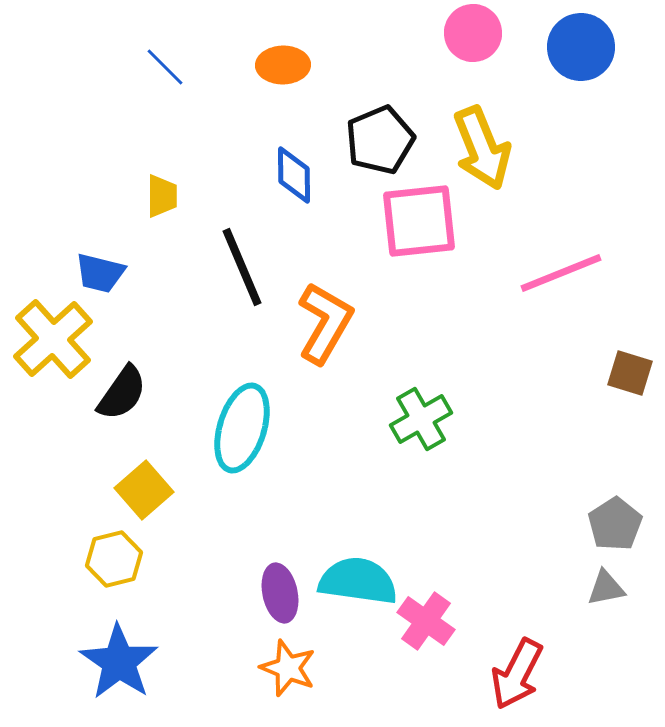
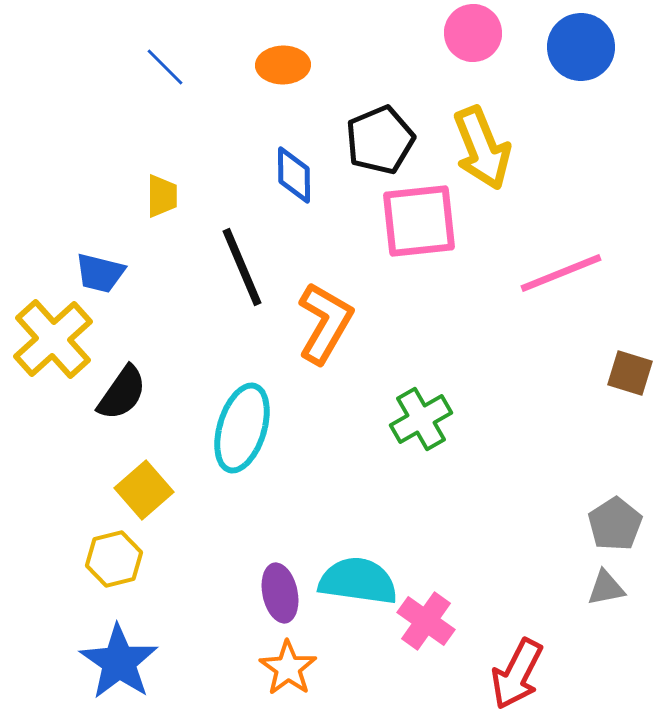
orange star: rotated 14 degrees clockwise
